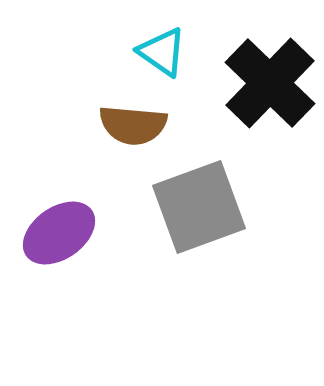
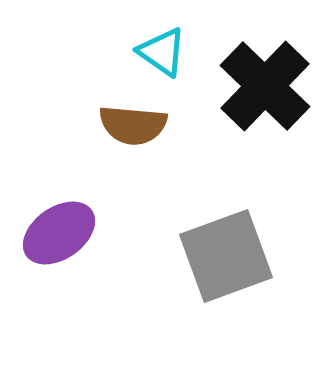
black cross: moved 5 px left, 3 px down
gray square: moved 27 px right, 49 px down
